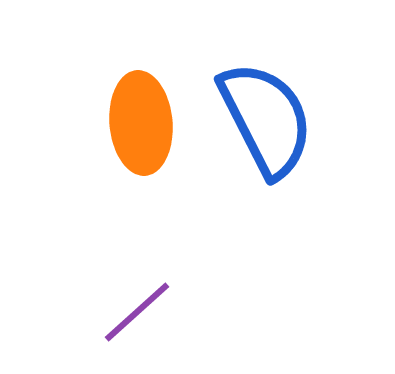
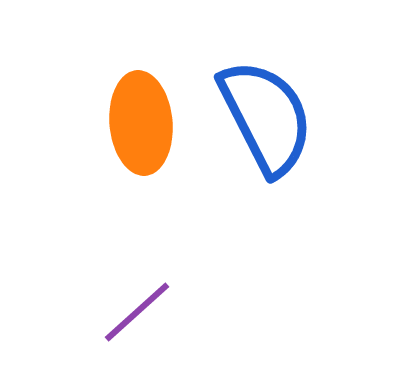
blue semicircle: moved 2 px up
